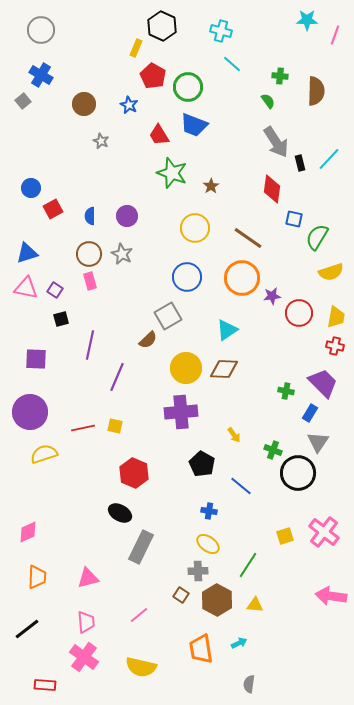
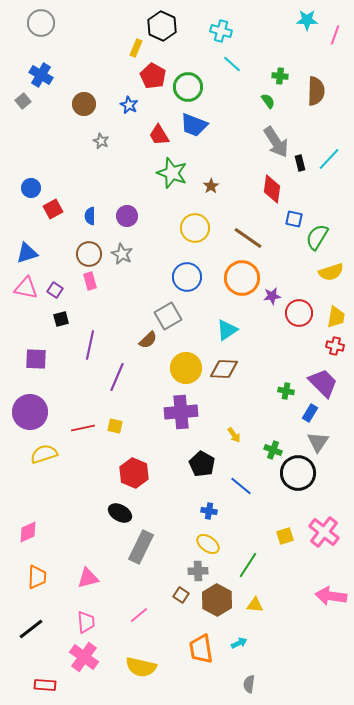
gray circle at (41, 30): moved 7 px up
black line at (27, 629): moved 4 px right
